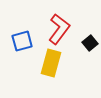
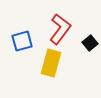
red L-shape: moved 1 px right
